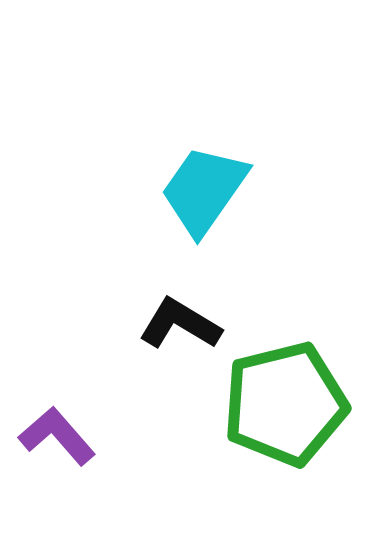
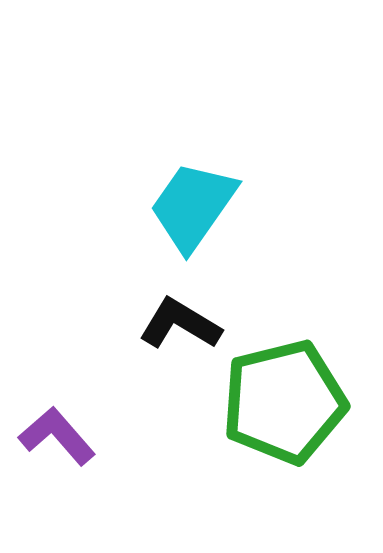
cyan trapezoid: moved 11 px left, 16 px down
green pentagon: moved 1 px left, 2 px up
